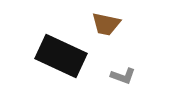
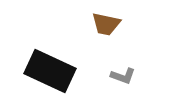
black rectangle: moved 11 px left, 15 px down
